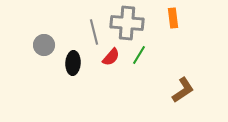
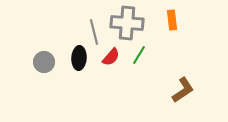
orange rectangle: moved 1 px left, 2 px down
gray circle: moved 17 px down
black ellipse: moved 6 px right, 5 px up
